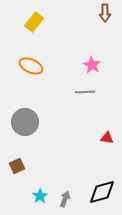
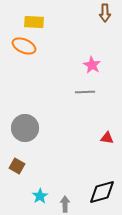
yellow rectangle: rotated 54 degrees clockwise
orange ellipse: moved 7 px left, 20 px up
gray circle: moved 6 px down
brown square: rotated 35 degrees counterclockwise
gray arrow: moved 5 px down; rotated 21 degrees counterclockwise
